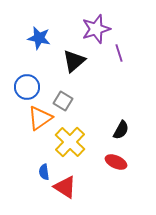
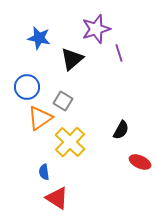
black triangle: moved 2 px left, 2 px up
red ellipse: moved 24 px right
red triangle: moved 8 px left, 11 px down
